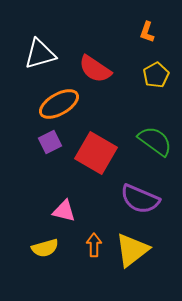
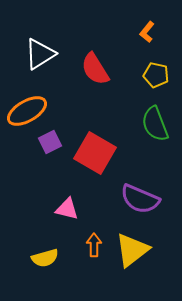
orange L-shape: rotated 20 degrees clockwise
white triangle: rotated 16 degrees counterclockwise
red semicircle: rotated 24 degrees clockwise
yellow pentagon: rotated 30 degrees counterclockwise
orange ellipse: moved 32 px left, 7 px down
green semicircle: moved 17 px up; rotated 147 degrees counterclockwise
red square: moved 1 px left
pink triangle: moved 3 px right, 2 px up
yellow semicircle: moved 10 px down
